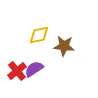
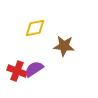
yellow diamond: moved 4 px left, 7 px up
red cross: rotated 30 degrees counterclockwise
